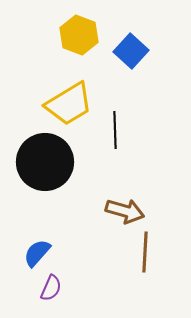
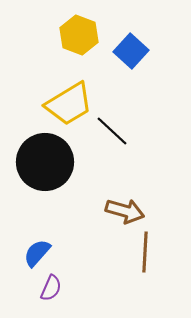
black line: moved 3 px left, 1 px down; rotated 45 degrees counterclockwise
